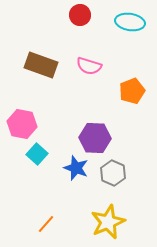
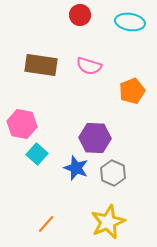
brown rectangle: rotated 12 degrees counterclockwise
